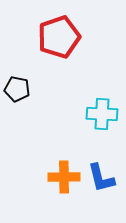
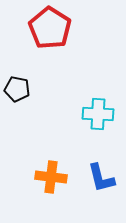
red pentagon: moved 9 px left, 9 px up; rotated 21 degrees counterclockwise
cyan cross: moved 4 px left
orange cross: moved 13 px left; rotated 8 degrees clockwise
